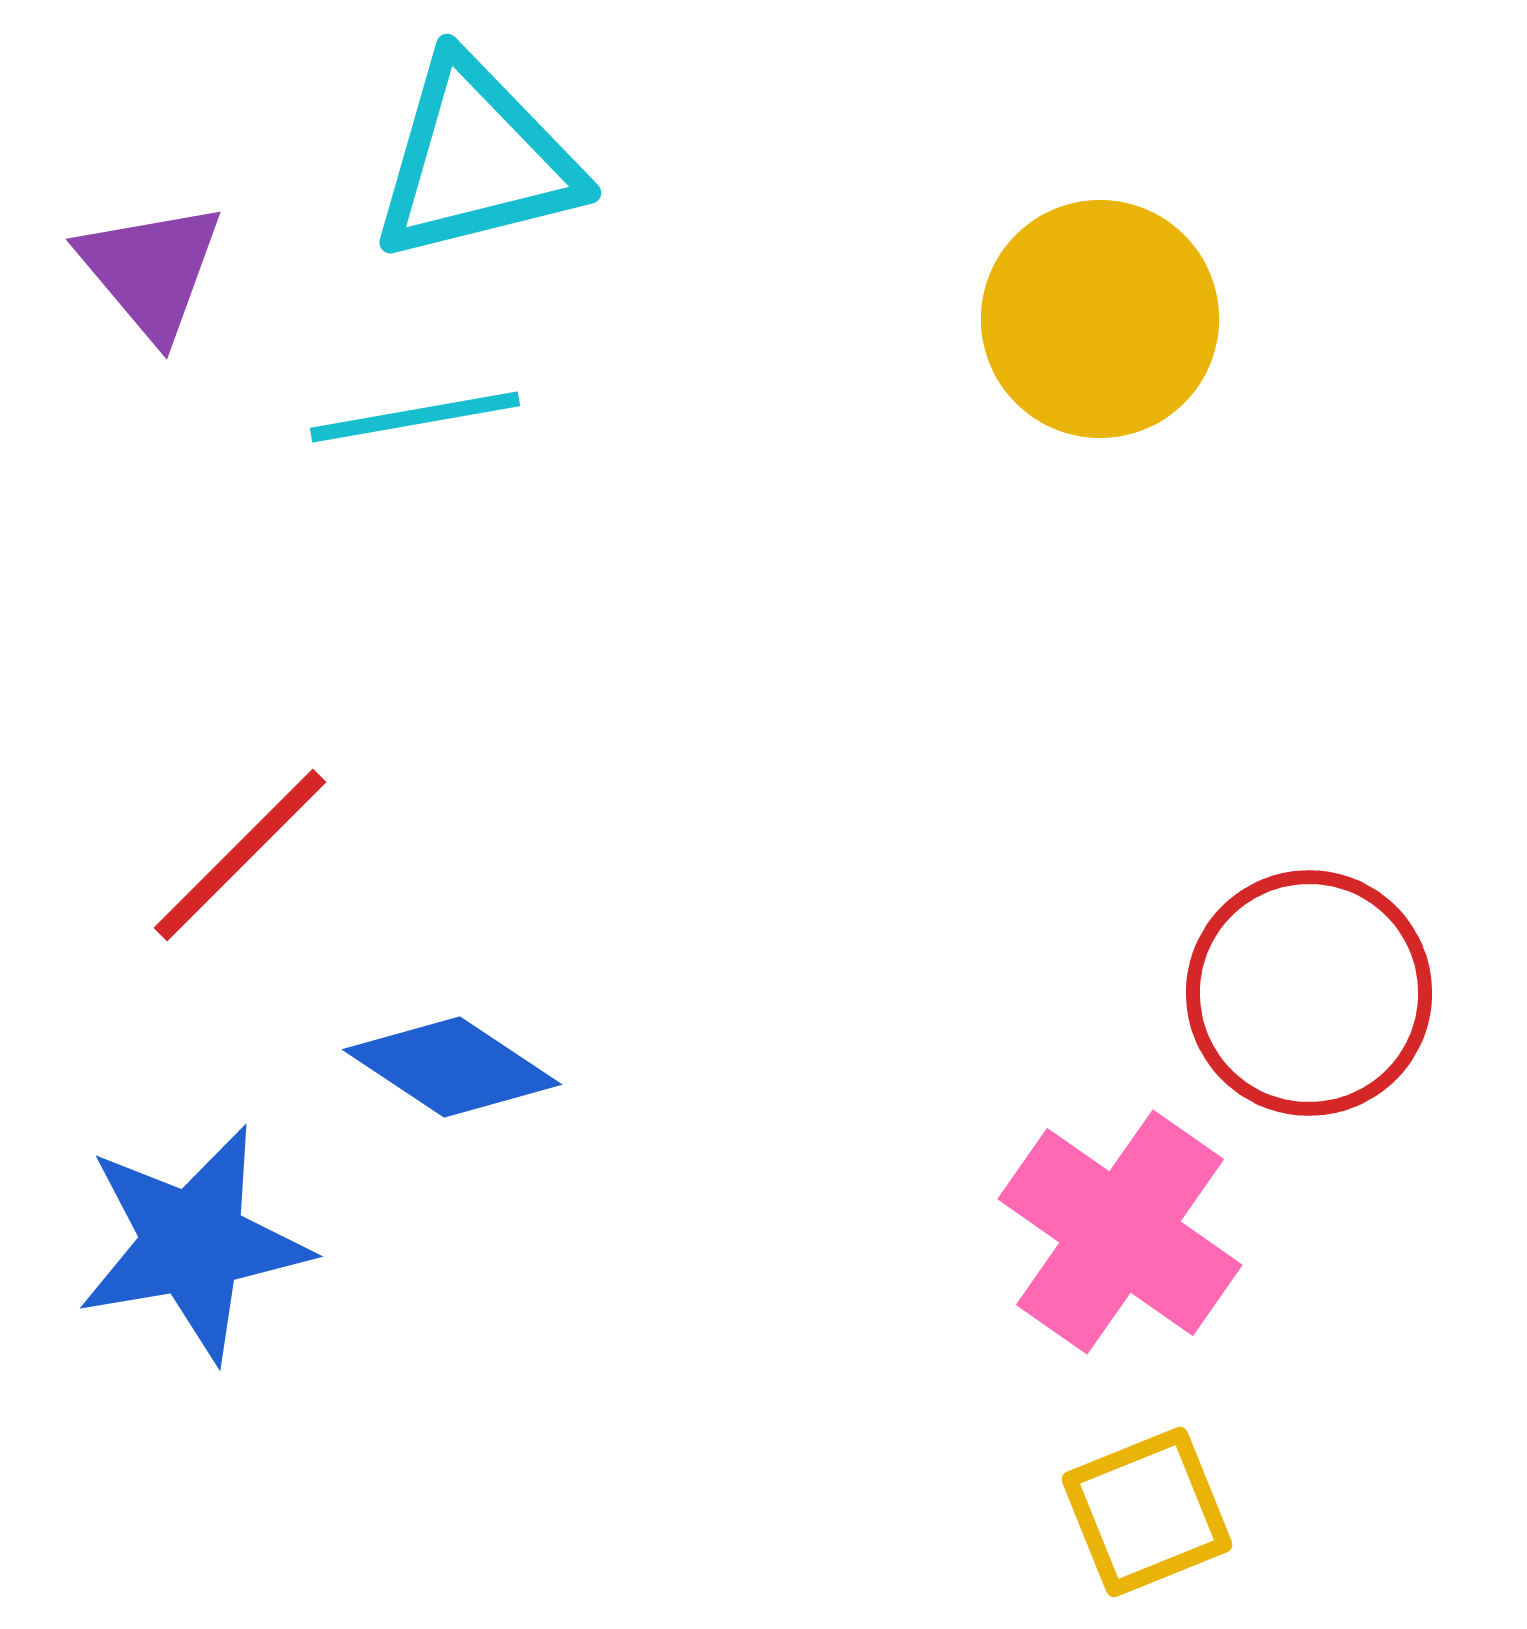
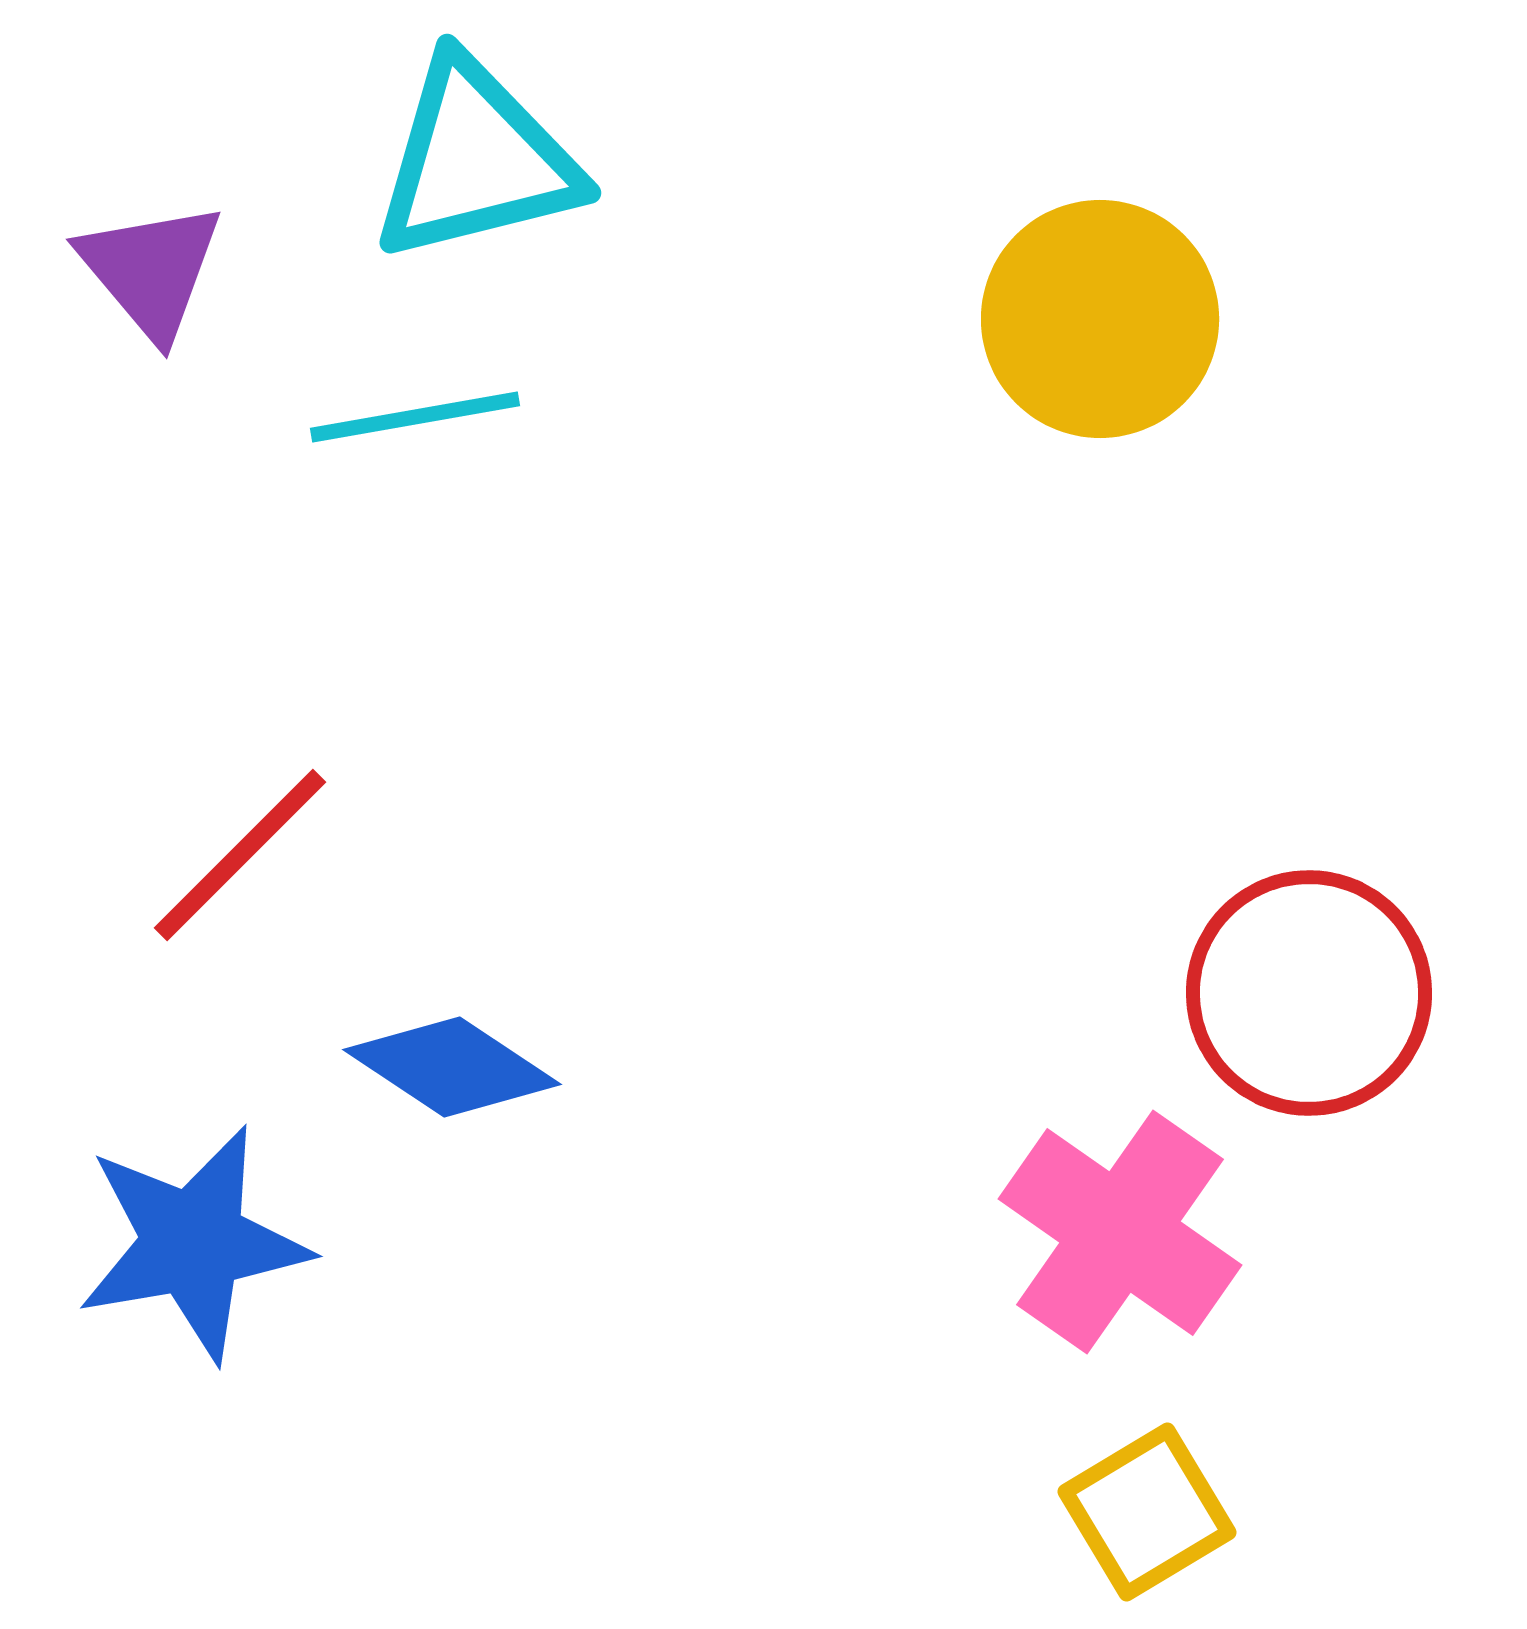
yellow square: rotated 9 degrees counterclockwise
